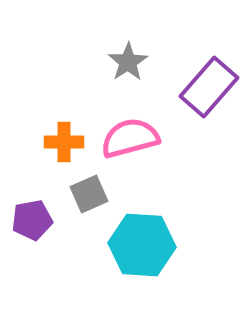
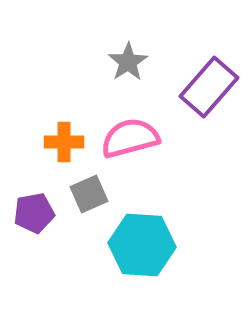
purple pentagon: moved 2 px right, 7 px up
